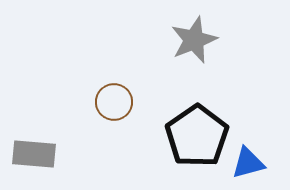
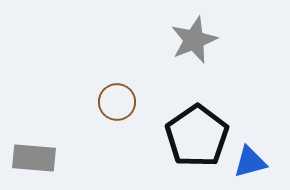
brown circle: moved 3 px right
gray rectangle: moved 4 px down
blue triangle: moved 2 px right, 1 px up
